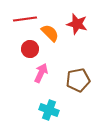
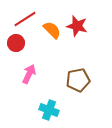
red line: rotated 25 degrees counterclockwise
red star: moved 2 px down
orange semicircle: moved 2 px right, 3 px up
red circle: moved 14 px left, 6 px up
pink arrow: moved 12 px left, 1 px down
